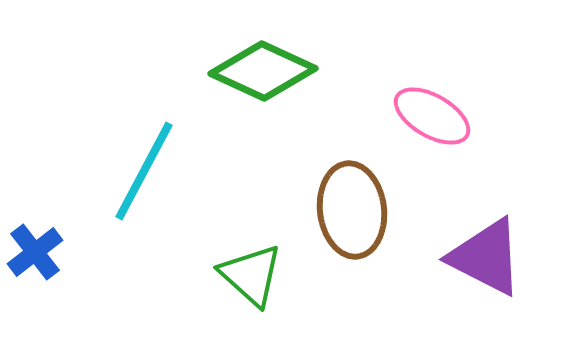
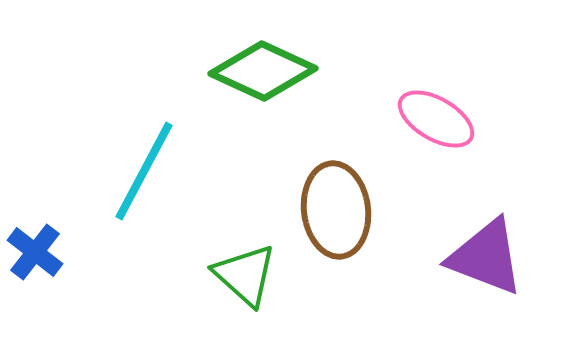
pink ellipse: moved 4 px right, 3 px down
brown ellipse: moved 16 px left
blue cross: rotated 14 degrees counterclockwise
purple triangle: rotated 6 degrees counterclockwise
green triangle: moved 6 px left
